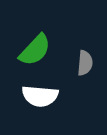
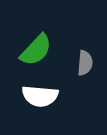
green semicircle: moved 1 px right
